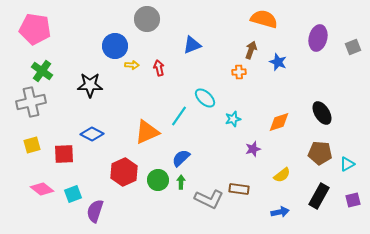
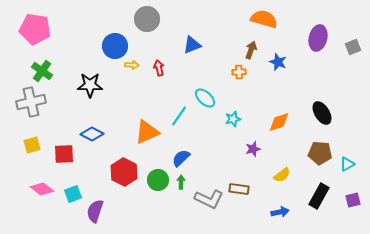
red hexagon: rotated 8 degrees counterclockwise
